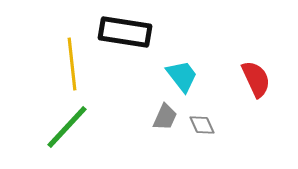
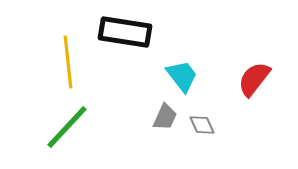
yellow line: moved 4 px left, 2 px up
red semicircle: moved 2 px left; rotated 117 degrees counterclockwise
